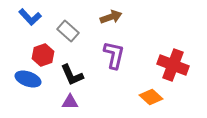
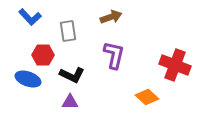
gray rectangle: rotated 40 degrees clockwise
red hexagon: rotated 20 degrees clockwise
red cross: moved 2 px right
black L-shape: rotated 40 degrees counterclockwise
orange diamond: moved 4 px left
